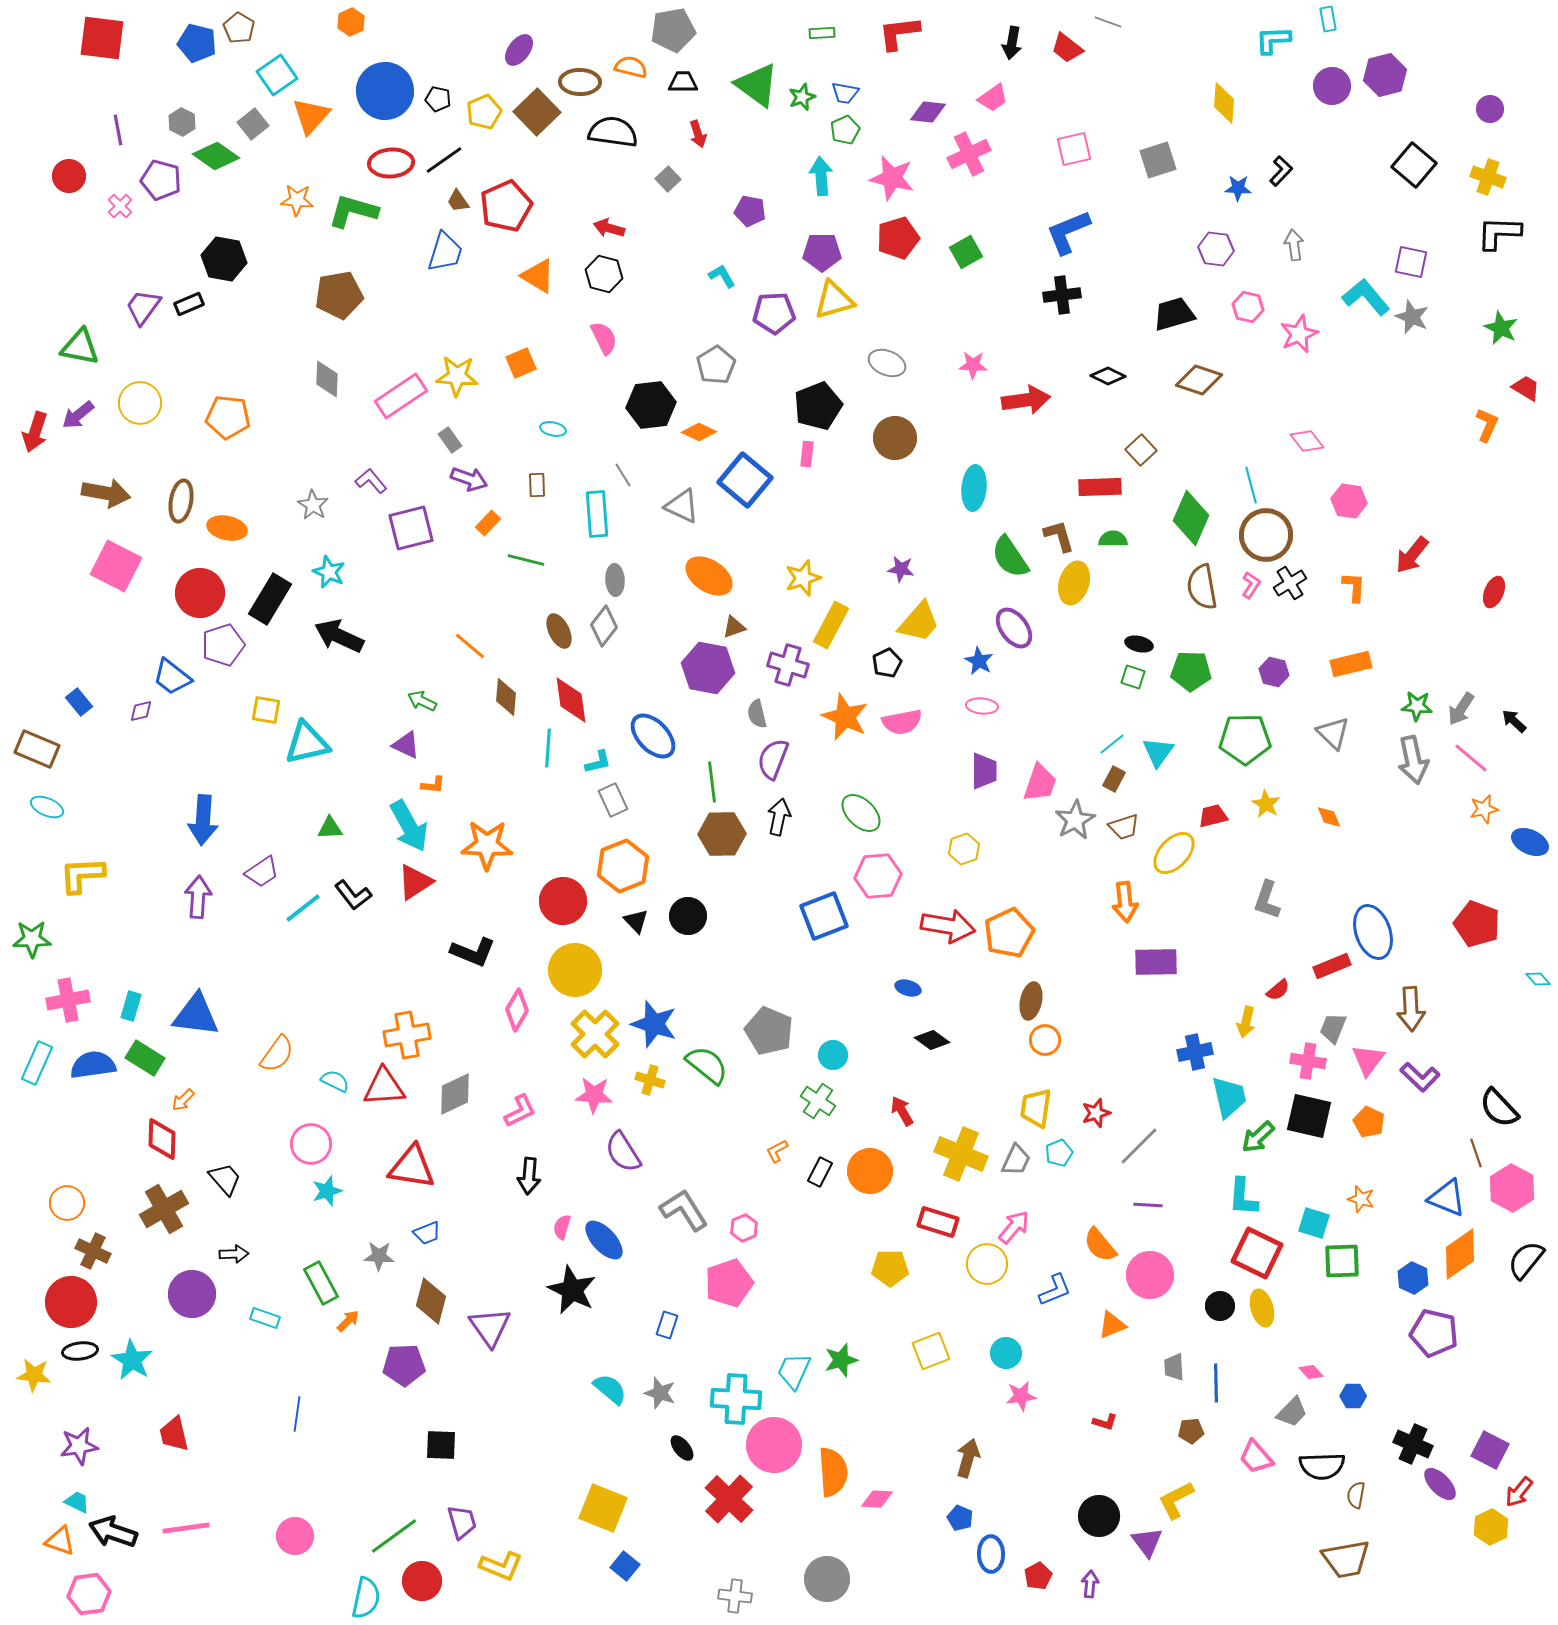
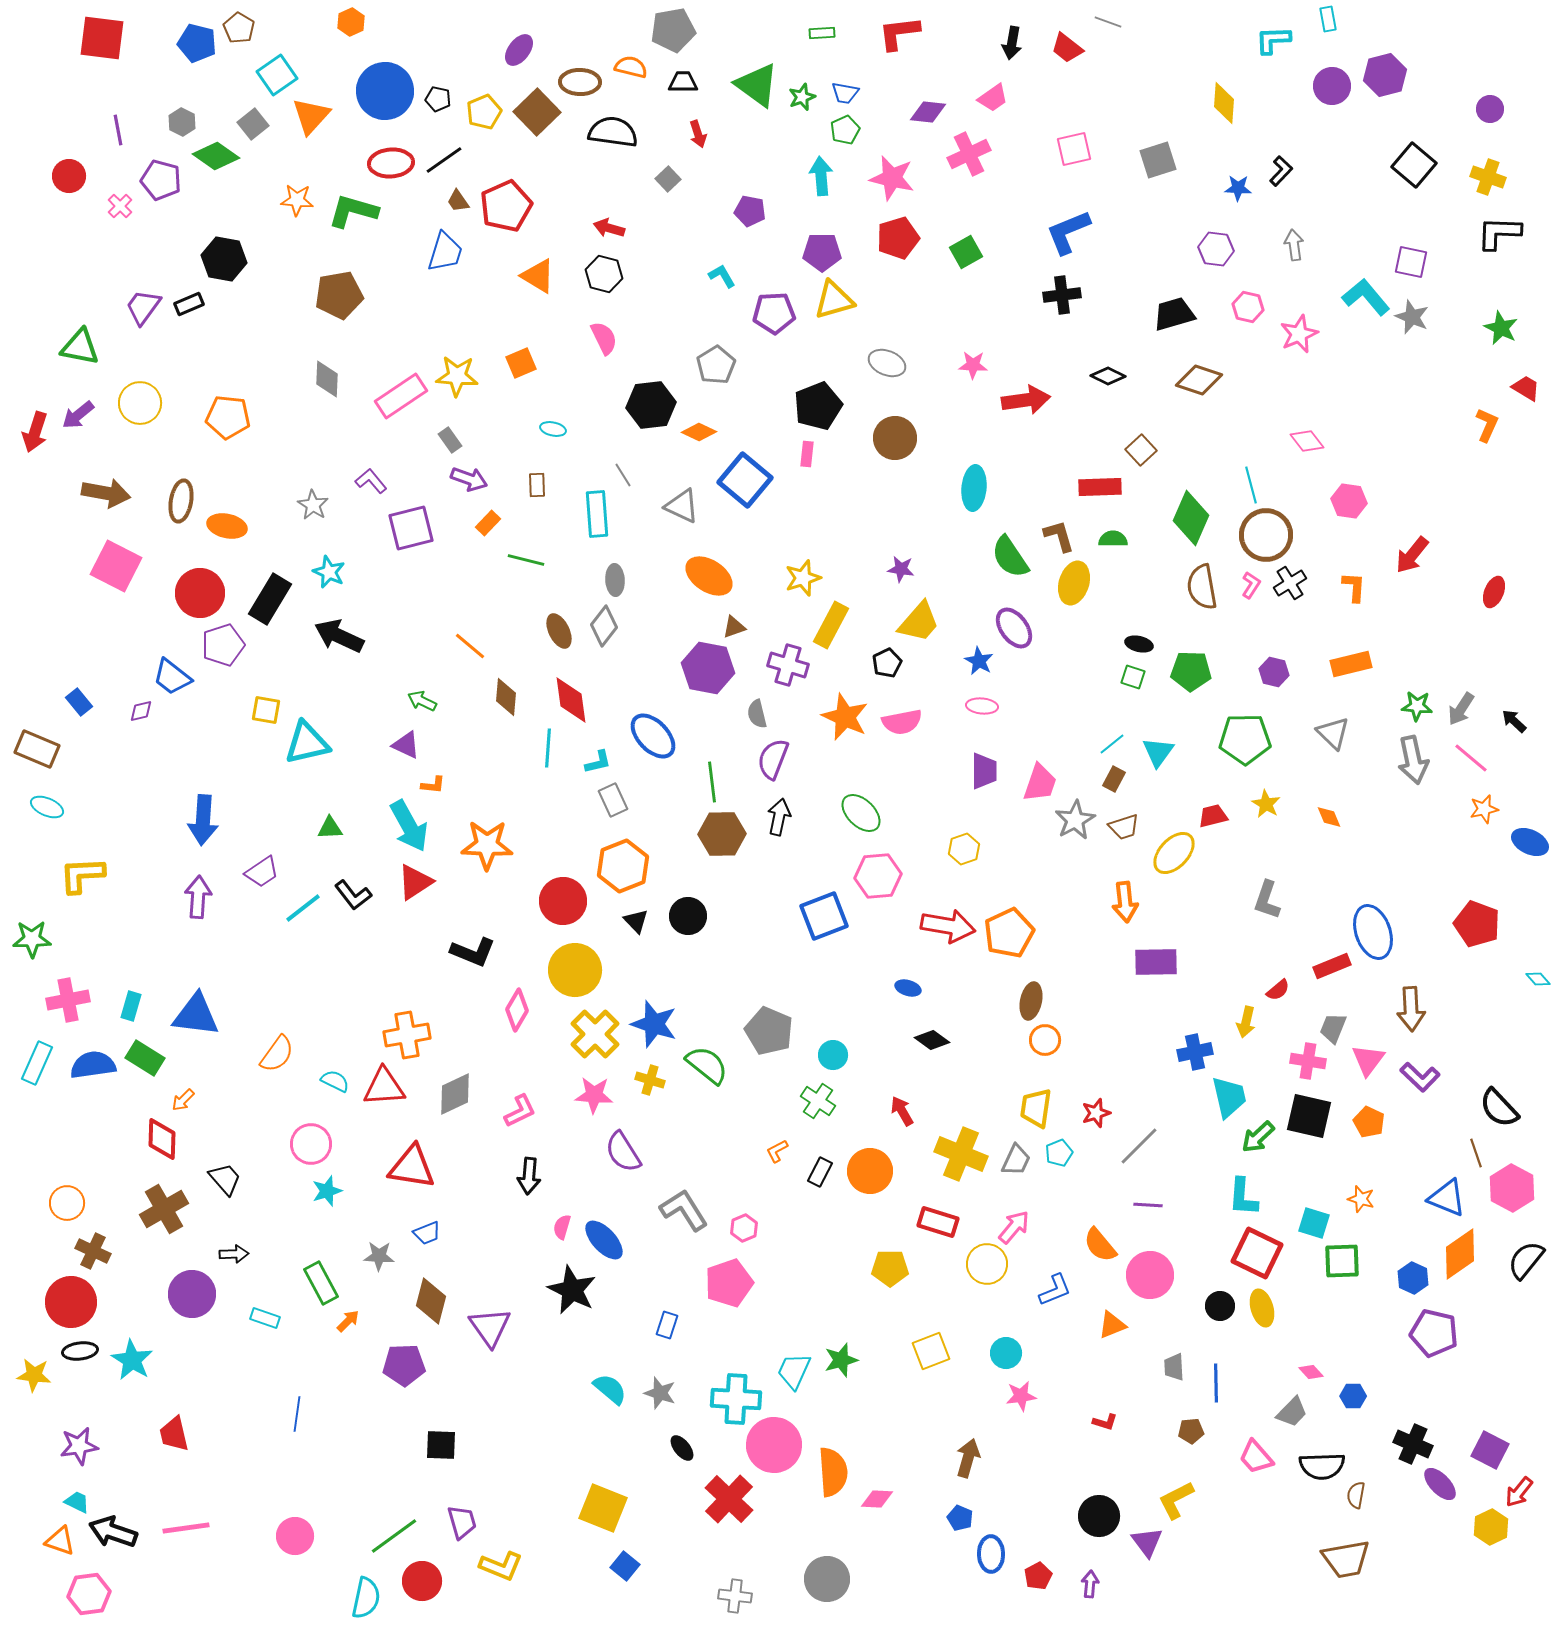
orange ellipse at (227, 528): moved 2 px up
